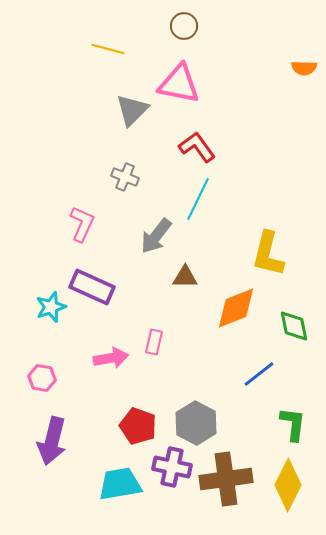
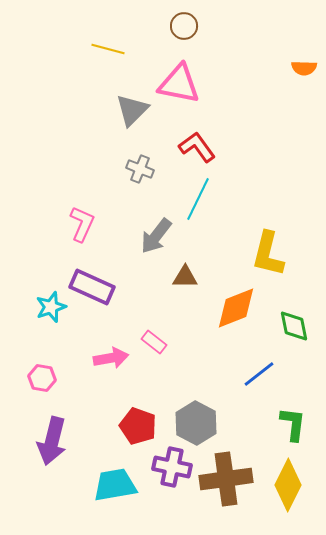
gray cross: moved 15 px right, 8 px up
pink rectangle: rotated 65 degrees counterclockwise
cyan trapezoid: moved 5 px left, 1 px down
